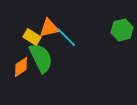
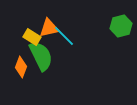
green hexagon: moved 1 px left, 4 px up
cyan line: moved 2 px left, 1 px up
green semicircle: moved 2 px up
orange diamond: rotated 35 degrees counterclockwise
